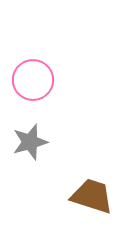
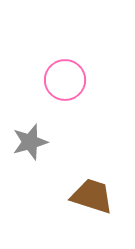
pink circle: moved 32 px right
